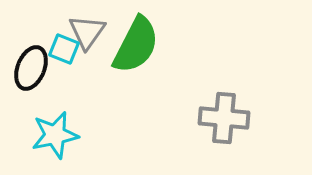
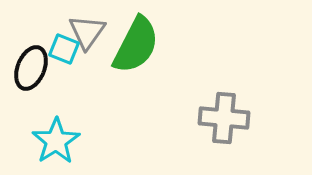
cyan star: moved 1 px right, 6 px down; rotated 21 degrees counterclockwise
